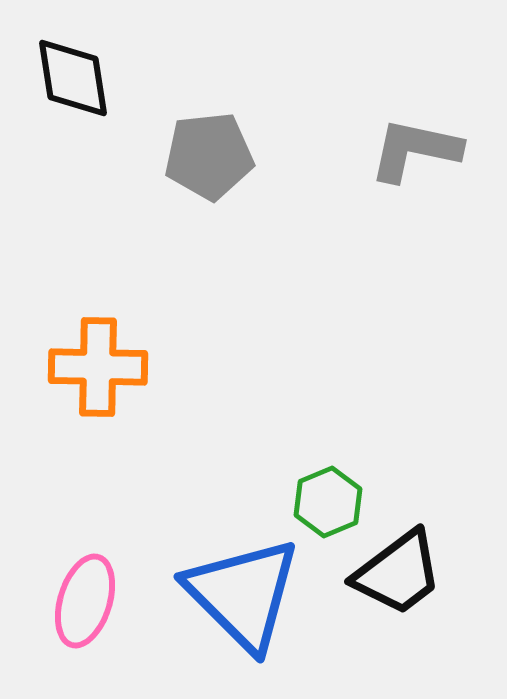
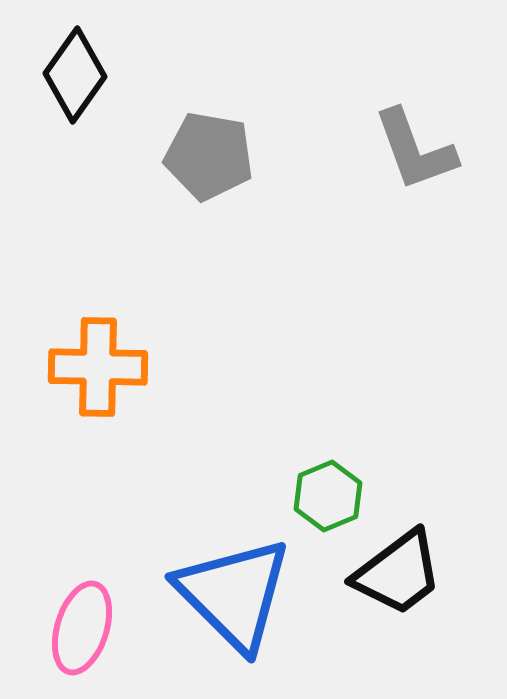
black diamond: moved 2 px right, 3 px up; rotated 44 degrees clockwise
gray L-shape: rotated 122 degrees counterclockwise
gray pentagon: rotated 16 degrees clockwise
green hexagon: moved 6 px up
blue triangle: moved 9 px left
pink ellipse: moved 3 px left, 27 px down
